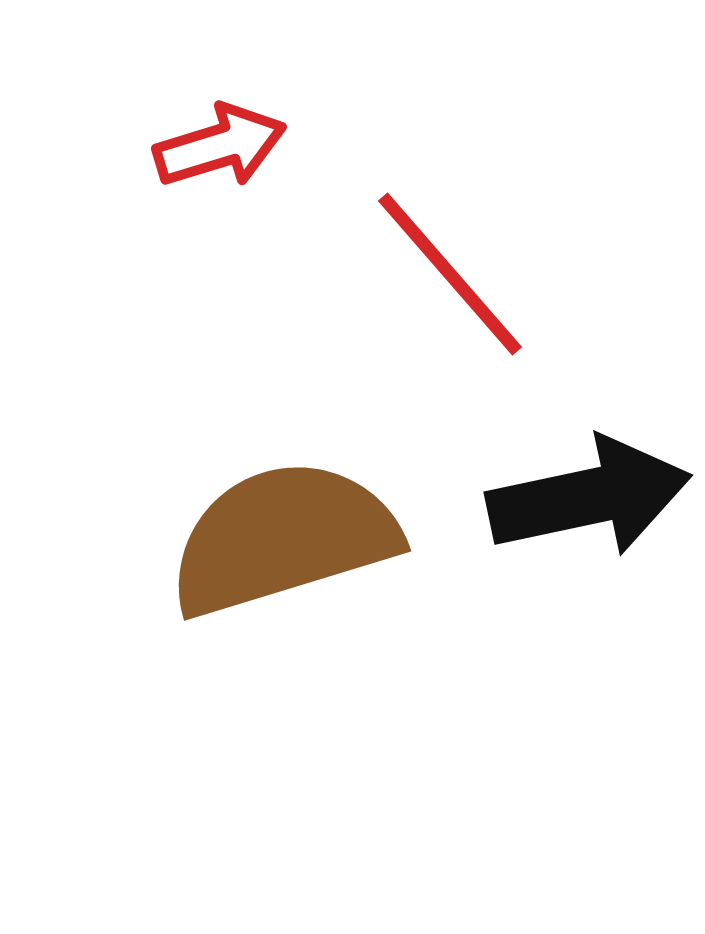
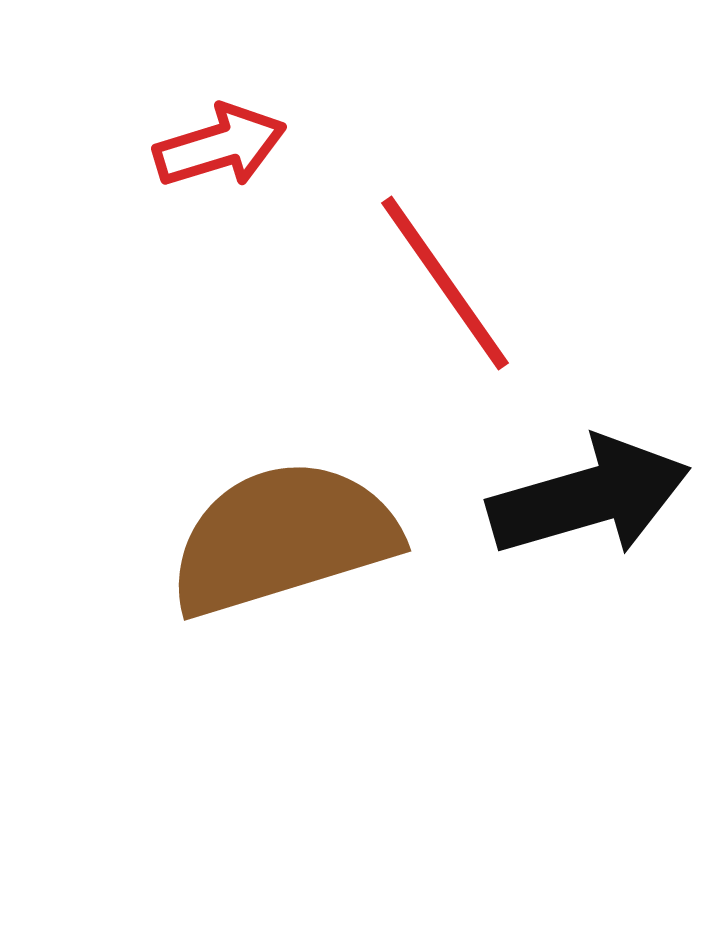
red line: moved 5 px left, 9 px down; rotated 6 degrees clockwise
black arrow: rotated 4 degrees counterclockwise
